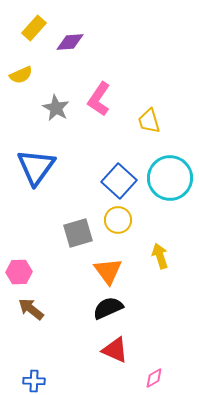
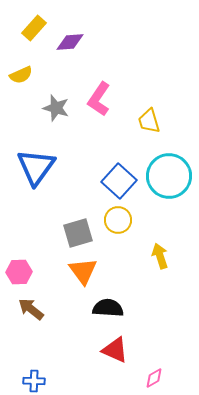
gray star: rotated 12 degrees counterclockwise
cyan circle: moved 1 px left, 2 px up
orange triangle: moved 25 px left
black semicircle: rotated 28 degrees clockwise
